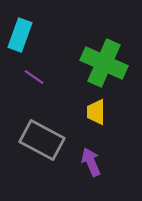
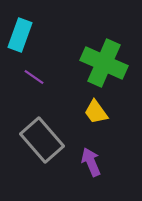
yellow trapezoid: rotated 36 degrees counterclockwise
gray rectangle: rotated 21 degrees clockwise
